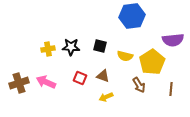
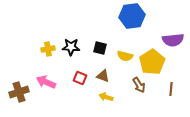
black square: moved 2 px down
brown cross: moved 9 px down
yellow arrow: rotated 40 degrees clockwise
